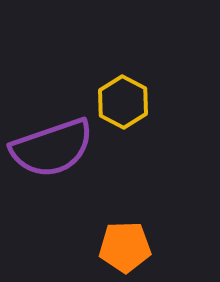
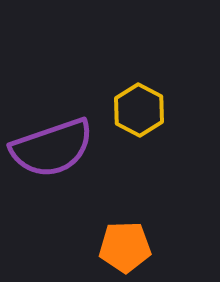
yellow hexagon: moved 16 px right, 8 px down
